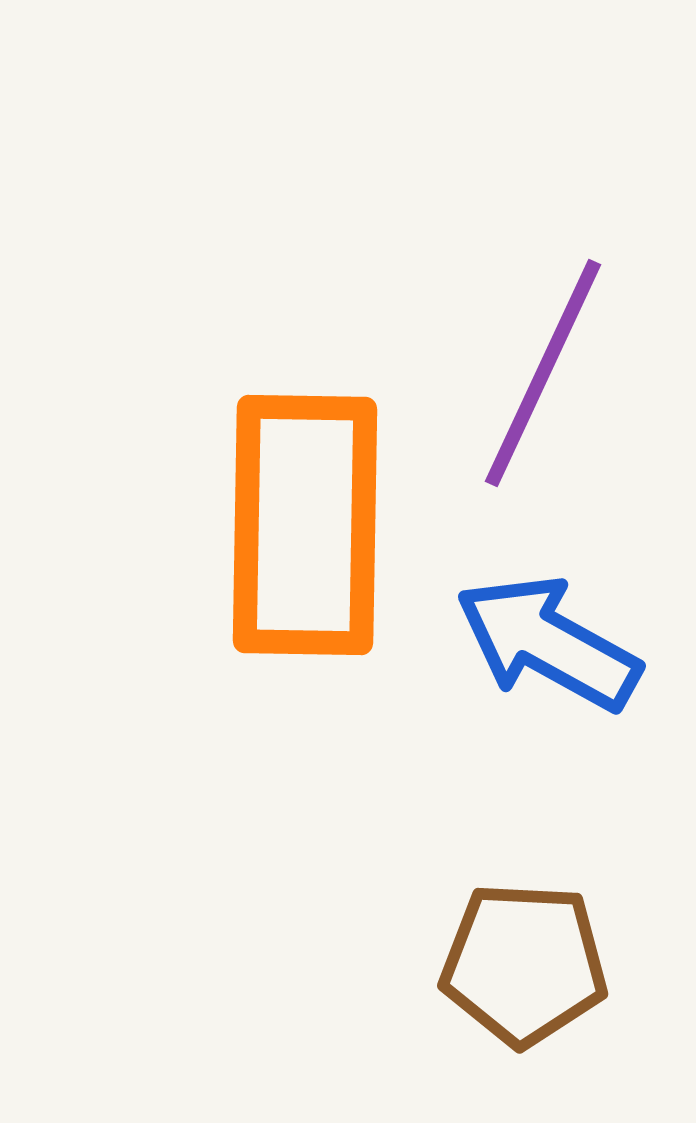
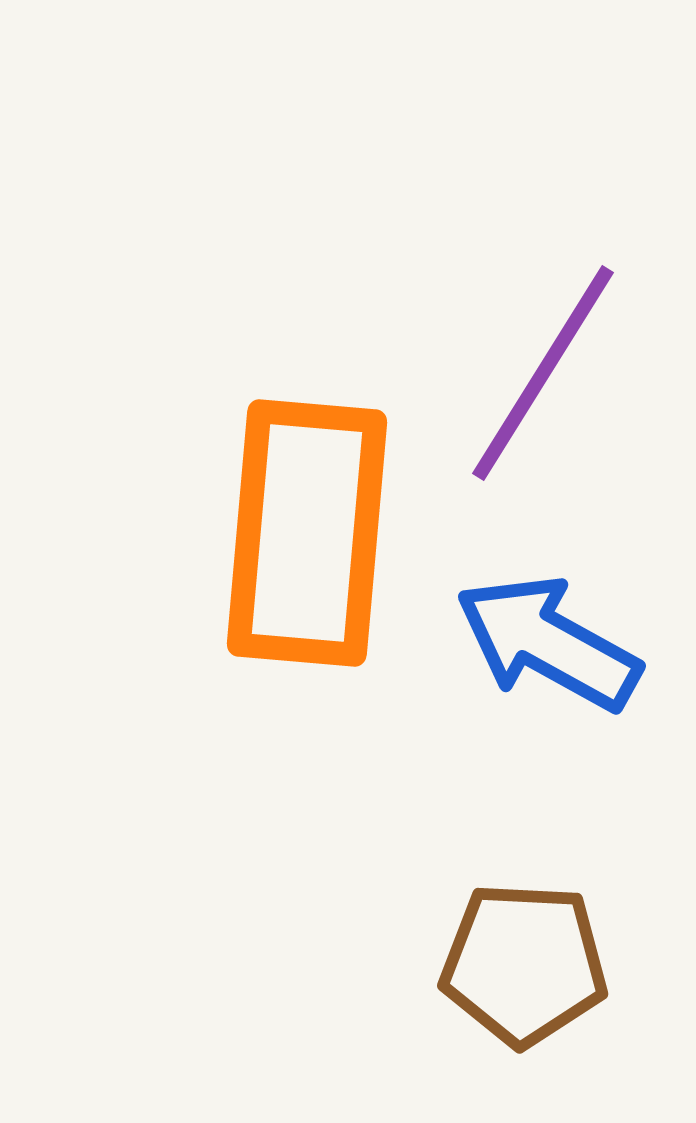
purple line: rotated 7 degrees clockwise
orange rectangle: moved 2 px right, 8 px down; rotated 4 degrees clockwise
